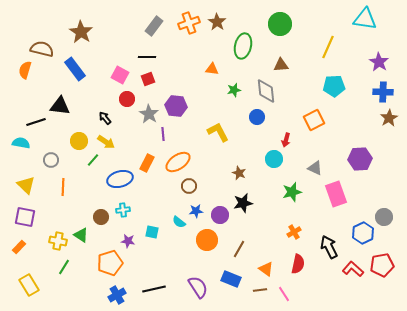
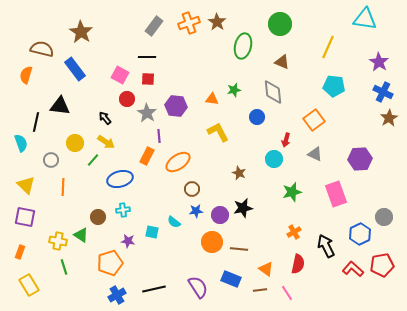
brown triangle at (281, 65): moved 1 px right, 3 px up; rotated 28 degrees clockwise
orange triangle at (212, 69): moved 30 px down
orange semicircle at (25, 70): moved 1 px right, 5 px down
red square at (148, 79): rotated 24 degrees clockwise
cyan pentagon at (334, 86): rotated 10 degrees clockwise
gray diamond at (266, 91): moved 7 px right, 1 px down
blue cross at (383, 92): rotated 24 degrees clockwise
gray star at (149, 114): moved 2 px left, 1 px up
orange square at (314, 120): rotated 10 degrees counterclockwise
black line at (36, 122): rotated 60 degrees counterclockwise
purple line at (163, 134): moved 4 px left, 2 px down
yellow circle at (79, 141): moved 4 px left, 2 px down
cyan semicircle at (21, 143): rotated 60 degrees clockwise
orange rectangle at (147, 163): moved 7 px up
gray triangle at (315, 168): moved 14 px up
brown circle at (189, 186): moved 3 px right, 3 px down
black star at (243, 203): moved 5 px down
brown circle at (101, 217): moved 3 px left
cyan semicircle at (179, 222): moved 5 px left
blue hexagon at (363, 233): moved 3 px left, 1 px down
orange circle at (207, 240): moved 5 px right, 2 px down
orange rectangle at (19, 247): moved 1 px right, 5 px down; rotated 24 degrees counterclockwise
black arrow at (329, 247): moved 3 px left, 1 px up
brown line at (239, 249): rotated 66 degrees clockwise
green line at (64, 267): rotated 49 degrees counterclockwise
pink line at (284, 294): moved 3 px right, 1 px up
